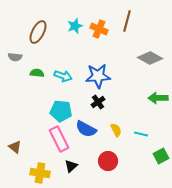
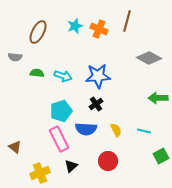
gray diamond: moved 1 px left
black cross: moved 2 px left, 2 px down
cyan pentagon: rotated 25 degrees counterclockwise
blue semicircle: rotated 25 degrees counterclockwise
cyan line: moved 3 px right, 3 px up
yellow cross: rotated 30 degrees counterclockwise
